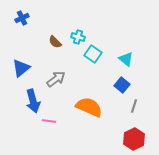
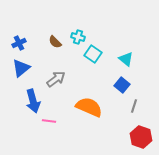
blue cross: moved 3 px left, 25 px down
red hexagon: moved 7 px right, 2 px up; rotated 15 degrees counterclockwise
